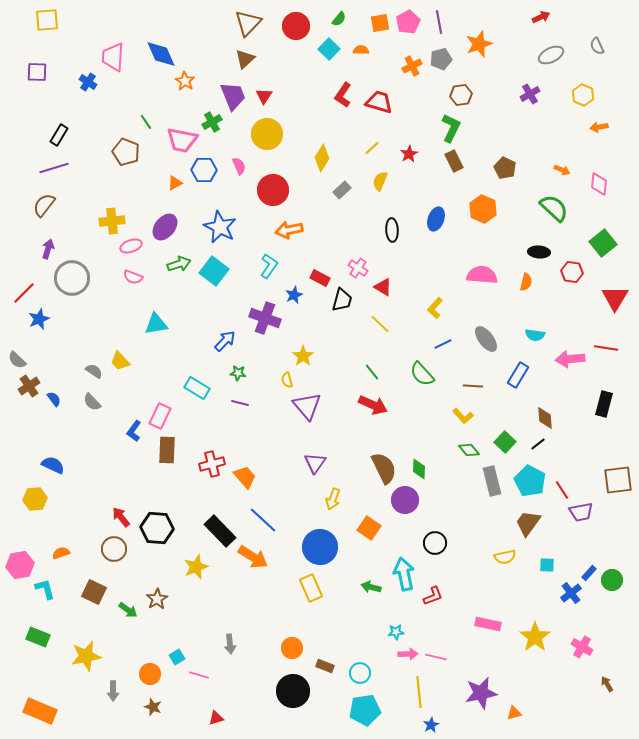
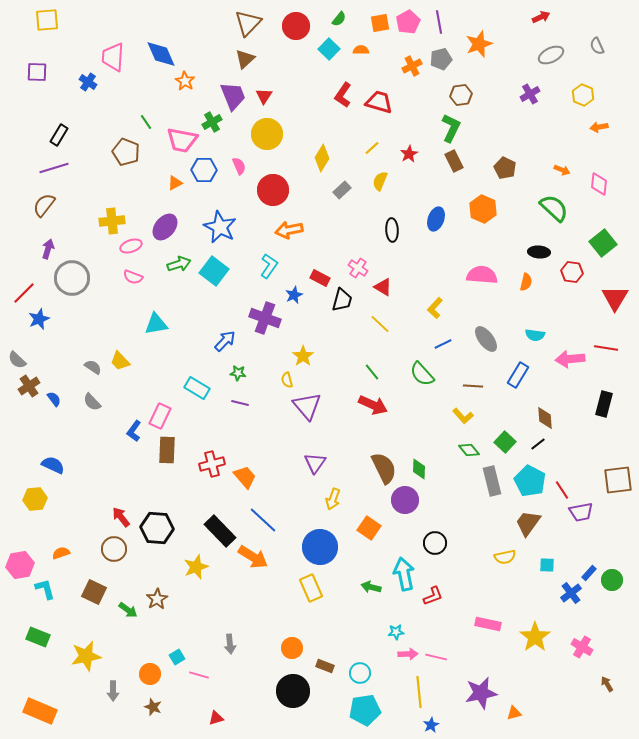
gray semicircle at (94, 371): moved 1 px left, 4 px up
